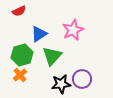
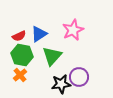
red semicircle: moved 25 px down
green hexagon: rotated 25 degrees clockwise
purple circle: moved 3 px left, 2 px up
